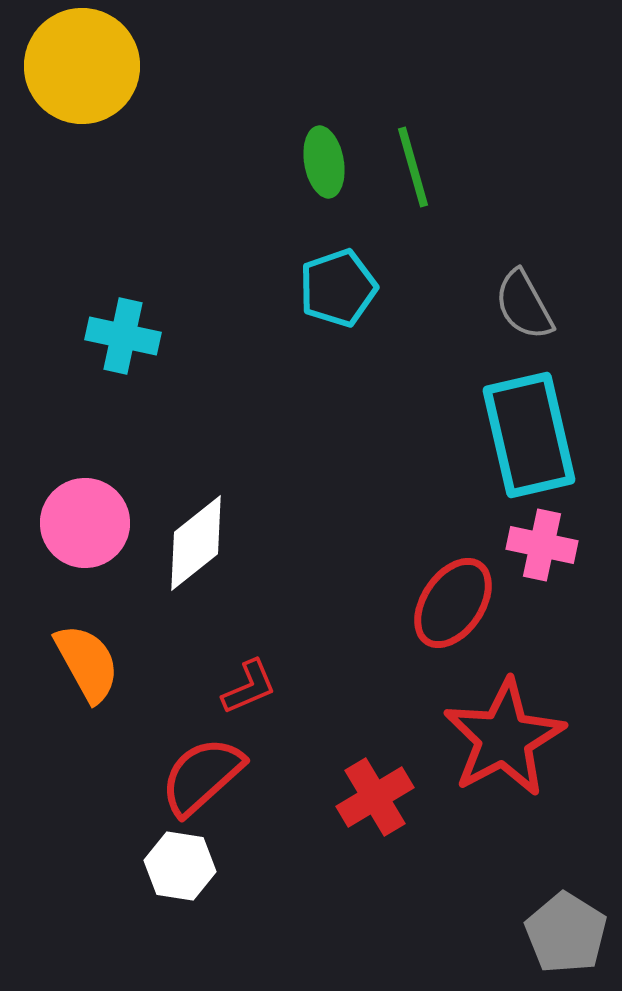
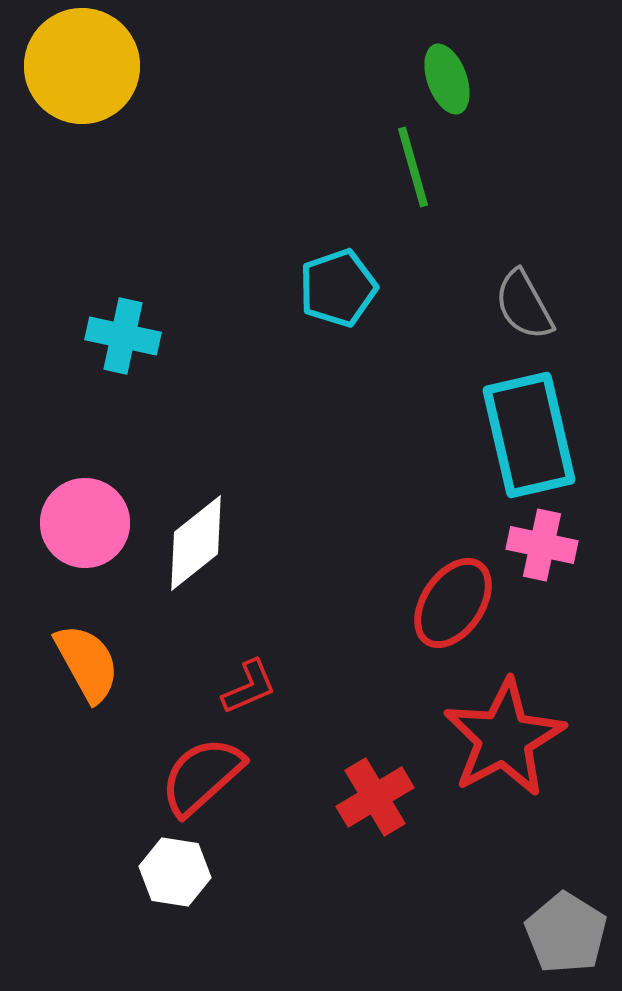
green ellipse: moved 123 px right, 83 px up; rotated 10 degrees counterclockwise
white hexagon: moved 5 px left, 6 px down
